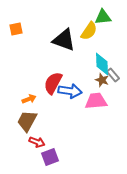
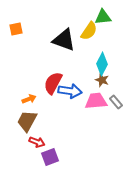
cyan diamond: rotated 30 degrees clockwise
gray rectangle: moved 3 px right, 27 px down
